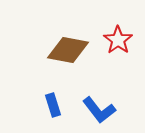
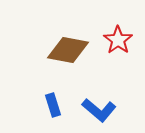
blue L-shape: rotated 12 degrees counterclockwise
